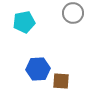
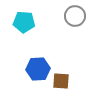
gray circle: moved 2 px right, 3 px down
cyan pentagon: rotated 15 degrees clockwise
